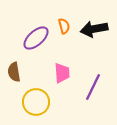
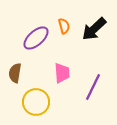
black arrow: rotated 32 degrees counterclockwise
brown semicircle: moved 1 px right, 1 px down; rotated 18 degrees clockwise
